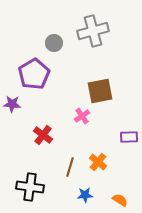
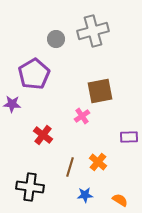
gray circle: moved 2 px right, 4 px up
